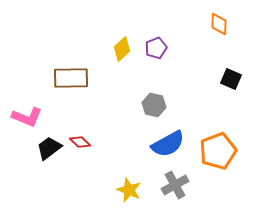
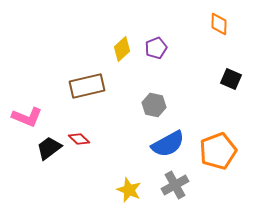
brown rectangle: moved 16 px right, 8 px down; rotated 12 degrees counterclockwise
red diamond: moved 1 px left, 3 px up
